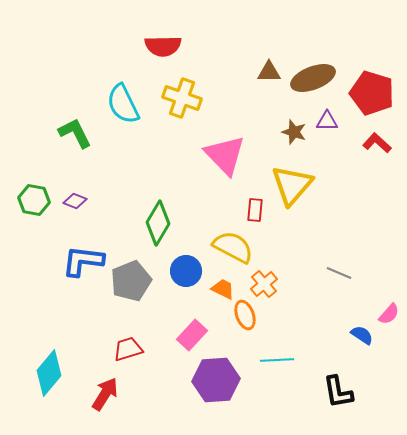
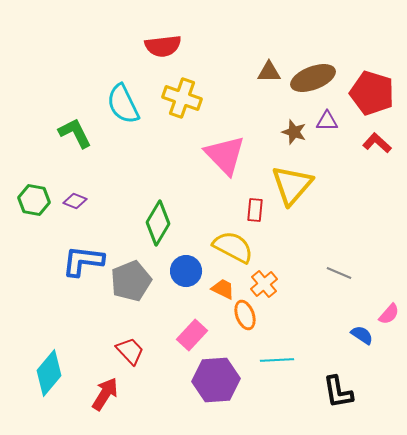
red semicircle: rotated 6 degrees counterclockwise
red trapezoid: moved 2 px right, 2 px down; rotated 64 degrees clockwise
